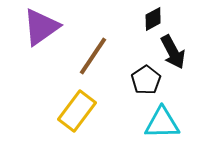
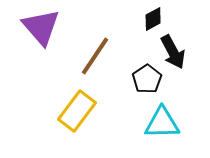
purple triangle: rotated 36 degrees counterclockwise
brown line: moved 2 px right
black pentagon: moved 1 px right, 1 px up
